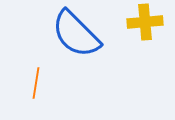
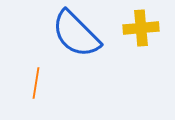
yellow cross: moved 4 px left, 6 px down
